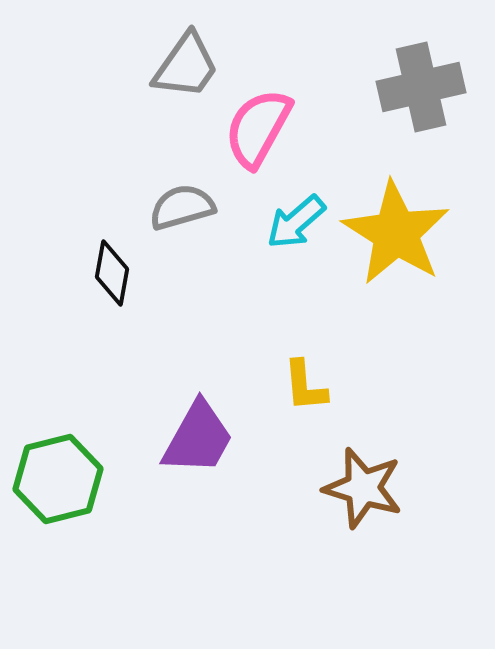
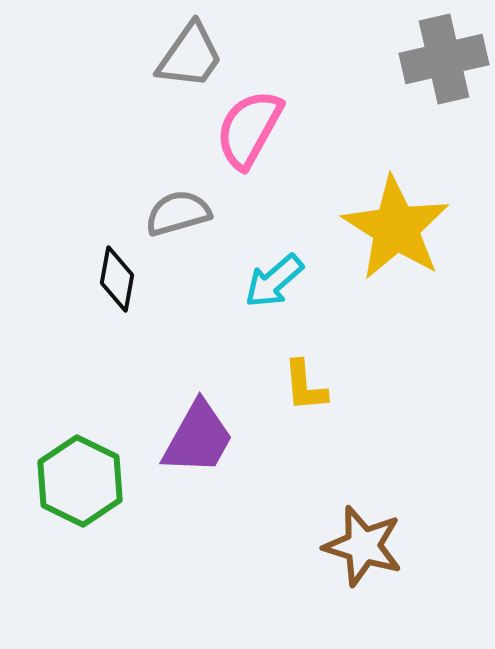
gray trapezoid: moved 4 px right, 10 px up
gray cross: moved 23 px right, 28 px up
pink semicircle: moved 9 px left, 1 px down
gray semicircle: moved 4 px left, 6 px down
cyan arrow: moved 22 px left, 59 px down
yellow star: moved 5 px up
black diamond: moved 5 px right, 6 px down
green hexagon: moved 22 px right, 2 px down; rotated 20 degrees counterclockwise
brown star: moved 58 px down
